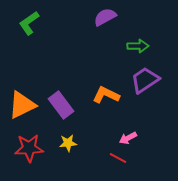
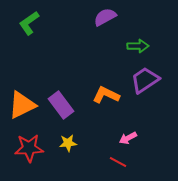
red line: moved 4 px down
